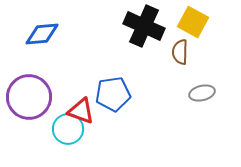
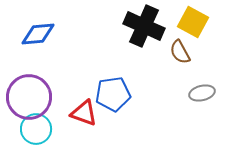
blue diamond: moved 4 px left
brown semicircle: rotated 30 degrees counterclockwise
red triangle: moved 3 px right, 2 px down
cyan circle: moved 32 px left
